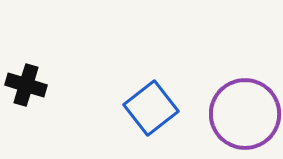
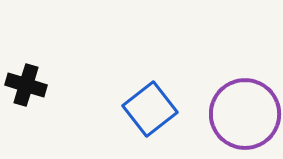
blue square: moved 1 px left, 1 px down
